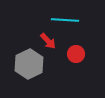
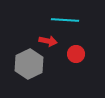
red arrow: rotated 36 degrees counterclockwise
